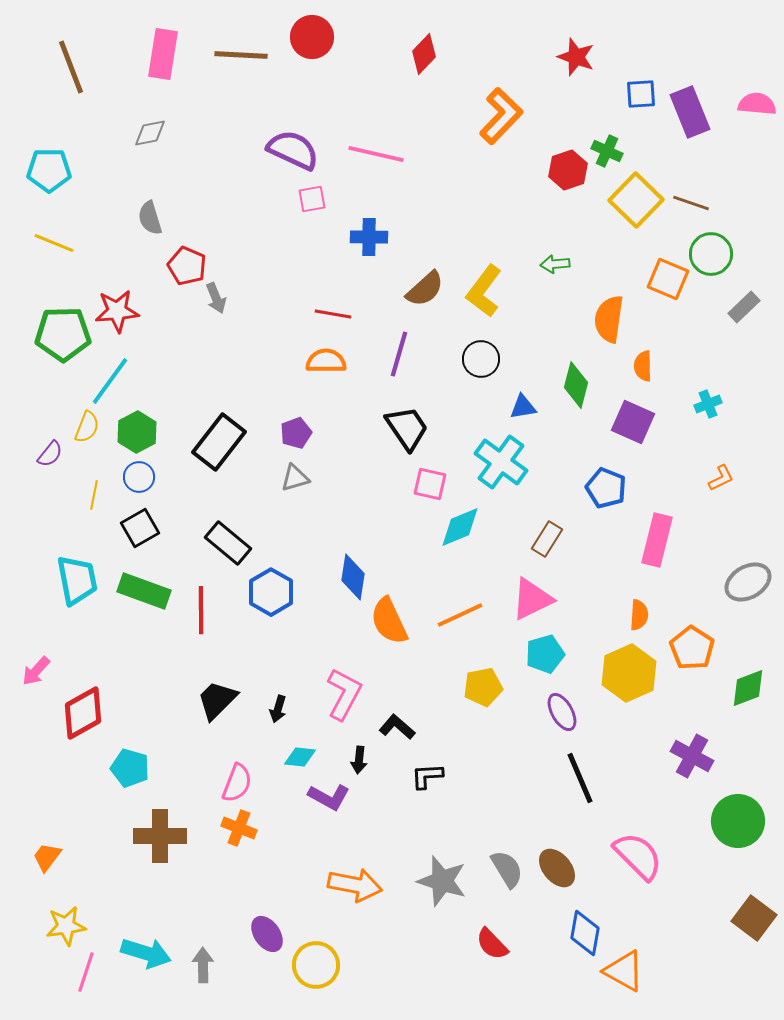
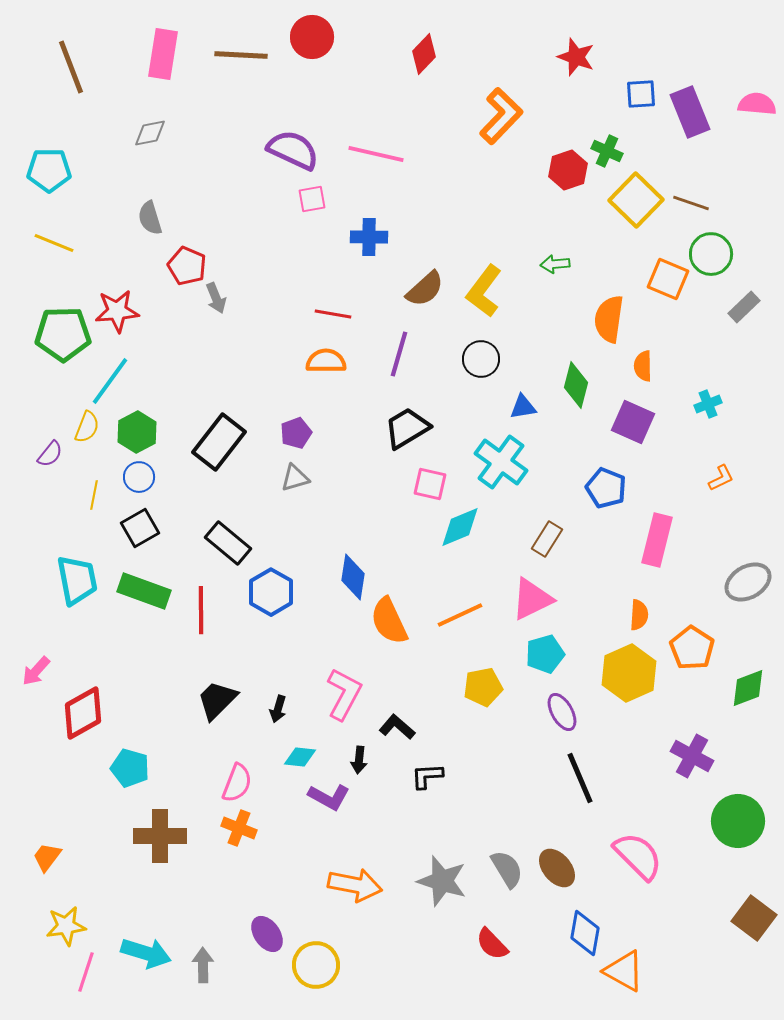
black trapezoid at (407, 428): rotated 87 degrees counterclockwise
